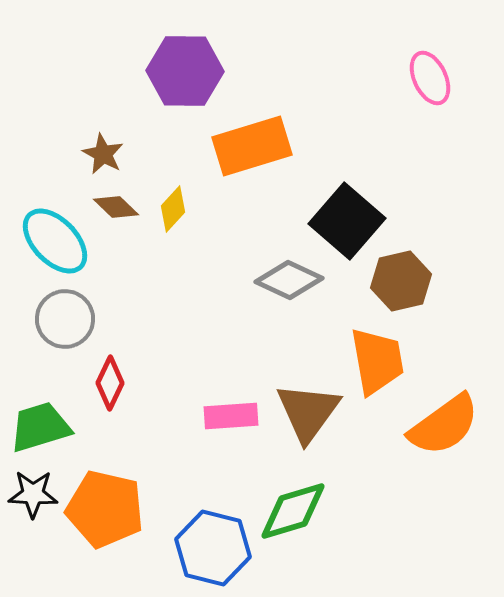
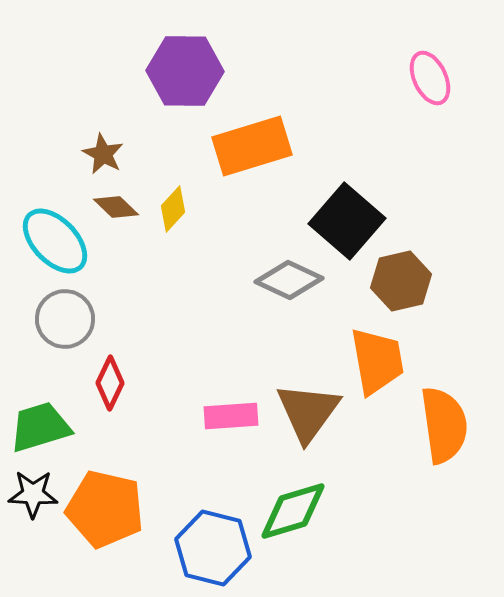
orange semicircle: rotated 62 degrees counterclockwise
